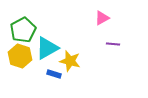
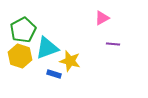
cyan triangle: rotated 10 degrees clockwise
